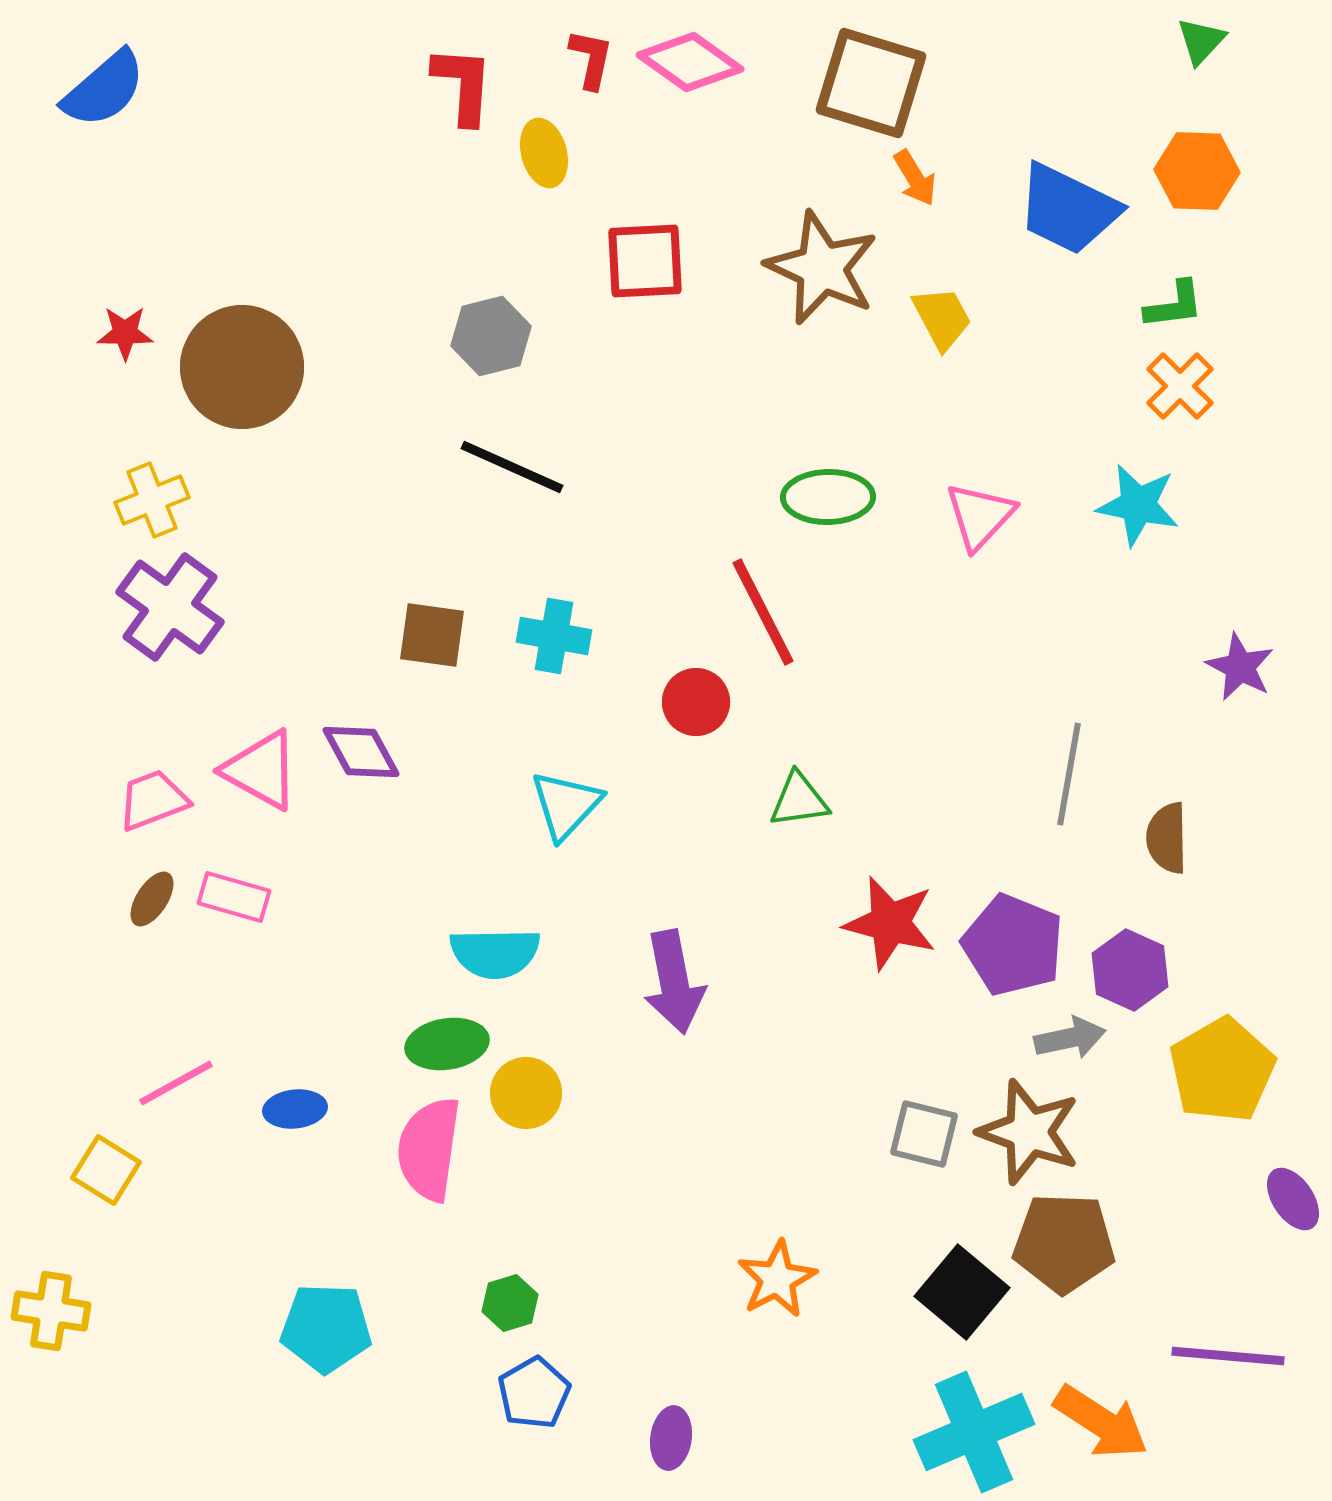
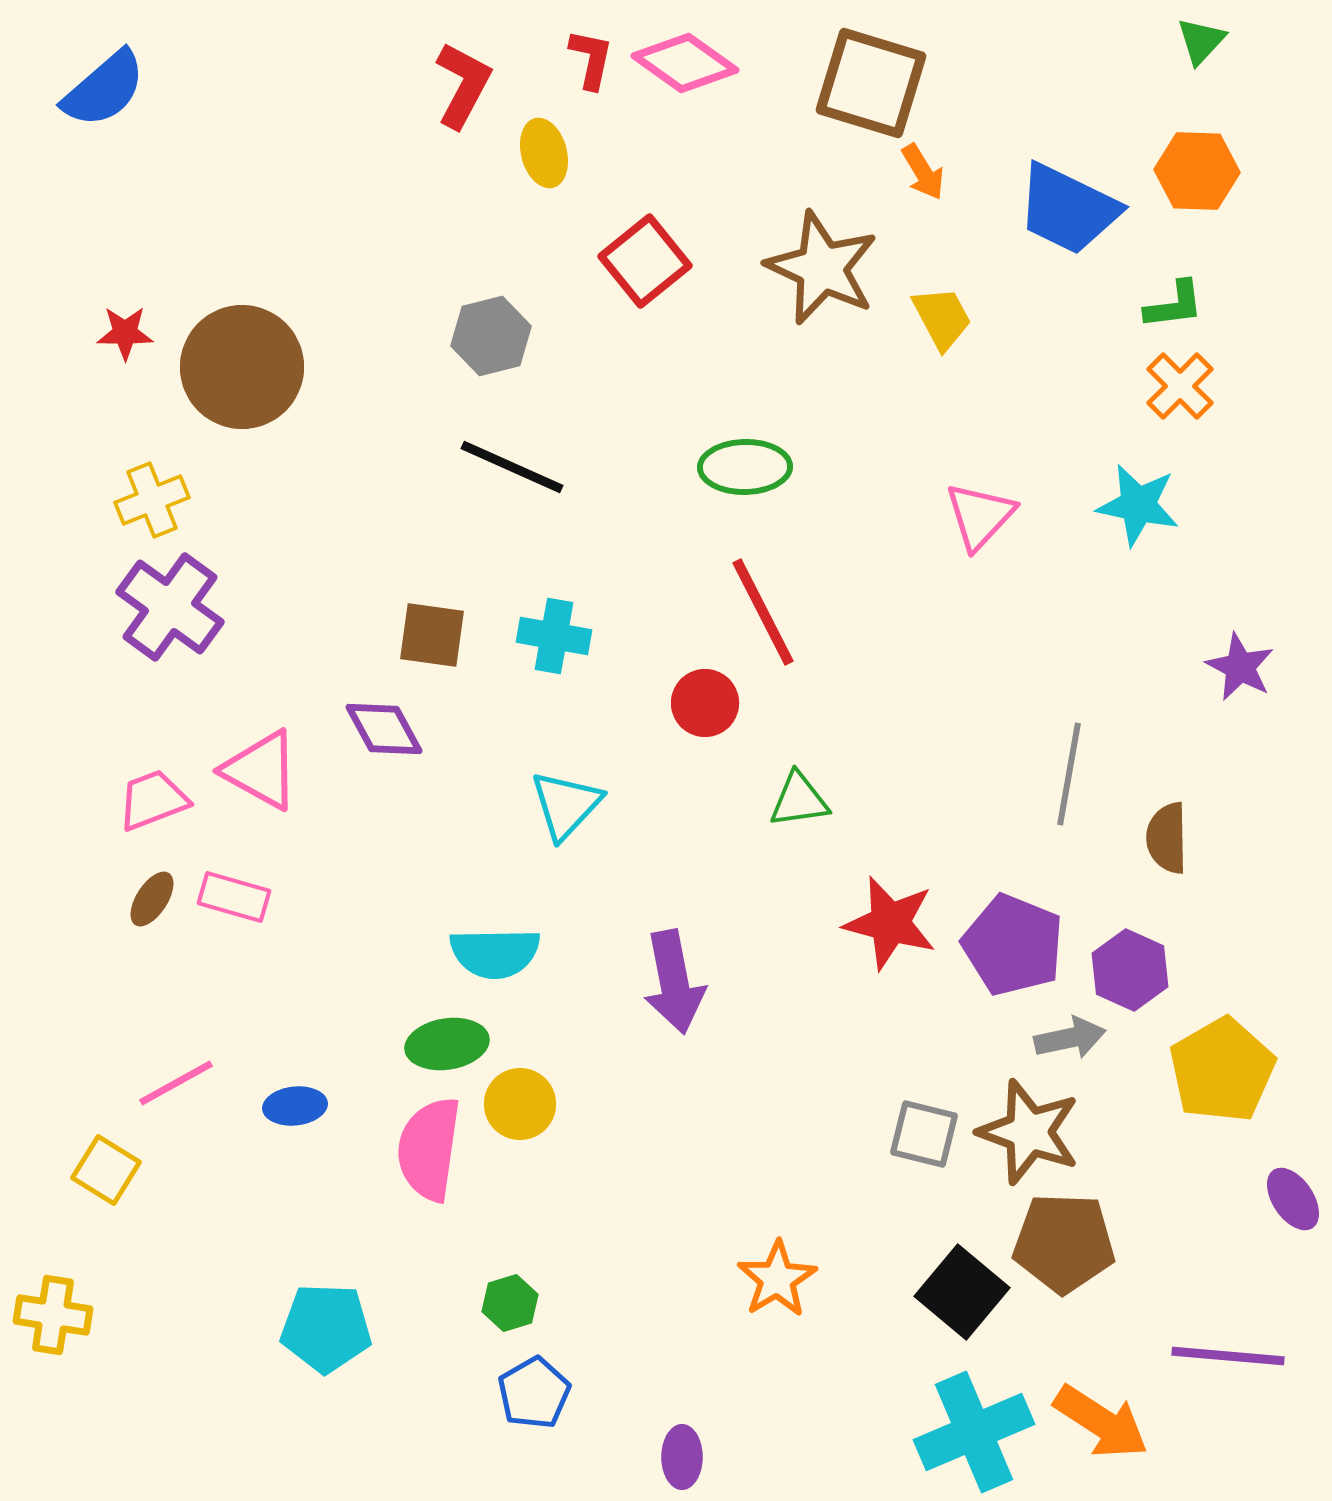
pink diamond at (690, 62): moved 5 px left, 1 px down
red L-shape at (463, 85): rotated 24 degrees clockwise
orange arrow at (915, 178): moved 8 px right, 6 px up
red square at (645, 261): rotated 36 degrees counterclockwise
green ellipse at (828, 497): moved 83 px left, 30 px up
red circle at (696, 702): moved 9 px right, 1 px down
purple diamond at (361, 752): moved 23 px right, 23 px up
yellow circle at (526, 1093): moved 6 px left, 11 px down
blue ellipse at (295, 1109): moved 3 px up
orange star at (777, 1279): rotated 4 degrees counterclockwise
yellow cross at (51, 1311): moved 2 px right, 4 px down
purple ellipse at (671, 1438): moved 11 px right, 19 px down; rotated 8 degrees counterclockwise
